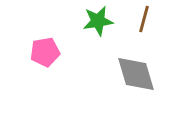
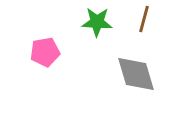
green star: moved 1 px left, 1 px down; rotated 12 degrees clockwise
